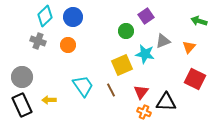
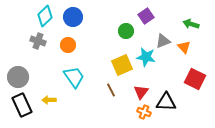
green arrow: moved 8 px left, 3 px down
orange triangle: moved 5 px left; rotated 24 degrees counterclockwise
cyan star: moved 1 px right, 3 px down
gray circle: moved 4 px left
cyan trapezoid: moved 9 px left, 9 px up
